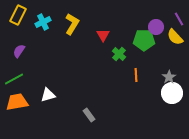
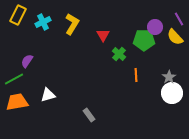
purple circle: moved 1 px left
purple semicircle: moved 8 px right, 10 px down
